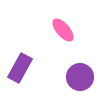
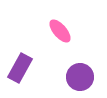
pink ellipse: moved 3 px left, 1 px down
